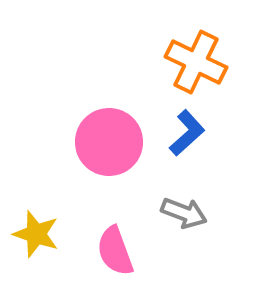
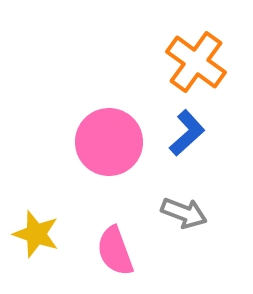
orange cross: rotated 10 degrees clockwise
